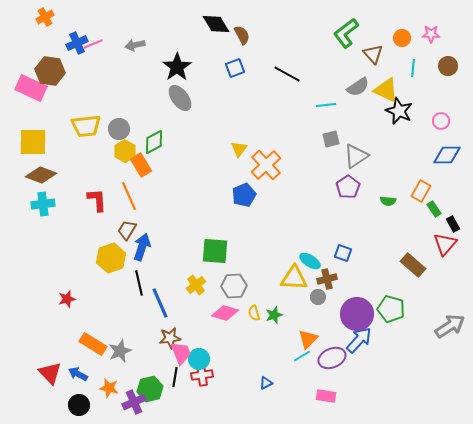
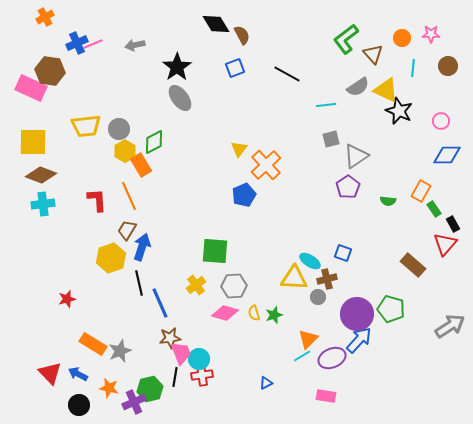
green L-shape at (346, 33): moved 6 px down
